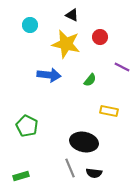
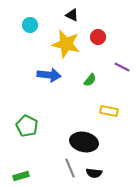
red circle: moved 2 px left
